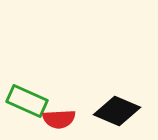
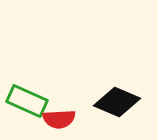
black diamond: moved 9 px up
